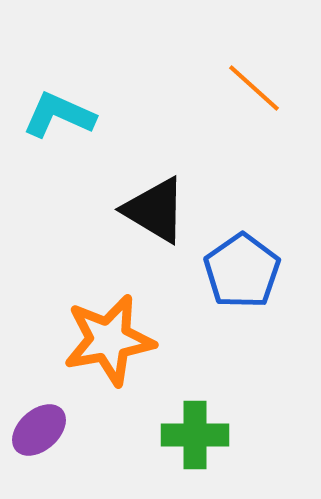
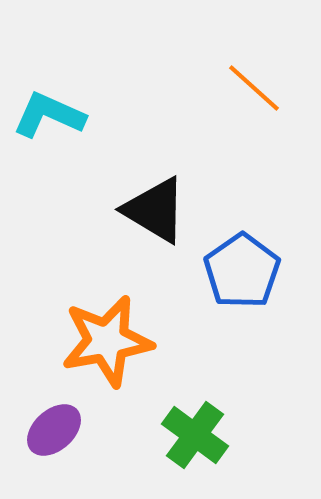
cyan L-shape: moved 10 px left
orange star: moved 2 px left, 1 px down
purple ellipse: moved 15 px right
green cross: rotated 36 degrees clockwise
